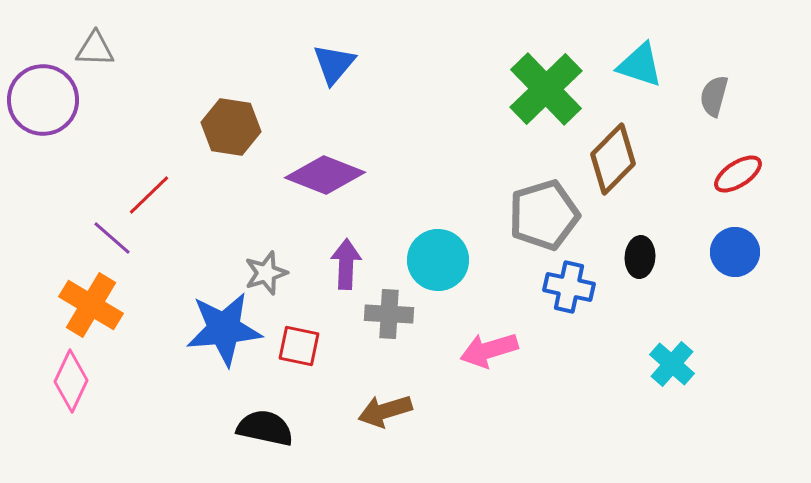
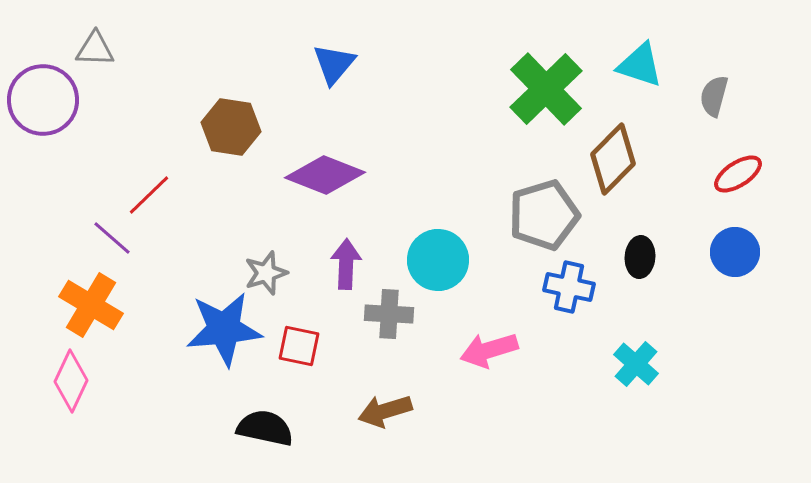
cyan cross: moved 36 px left
